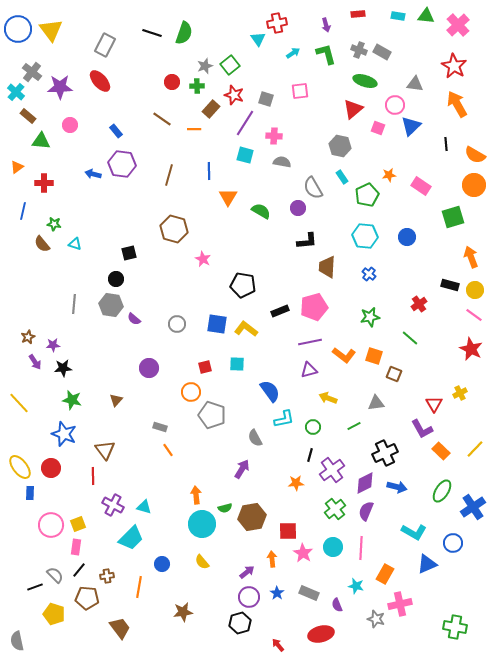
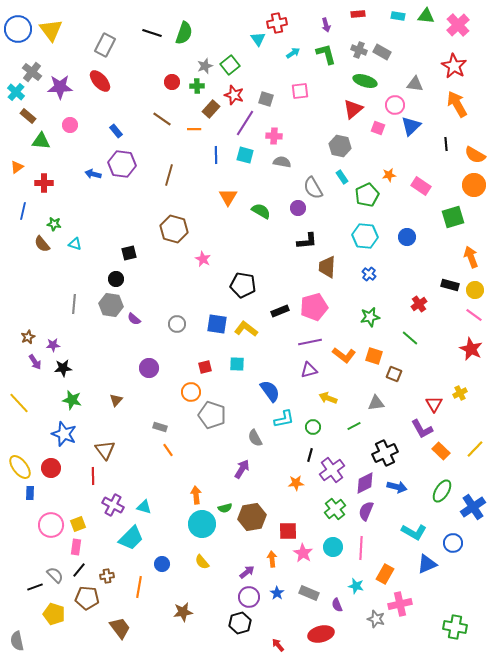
blue line at (209, 171): moved 7 px right, 16 px up
